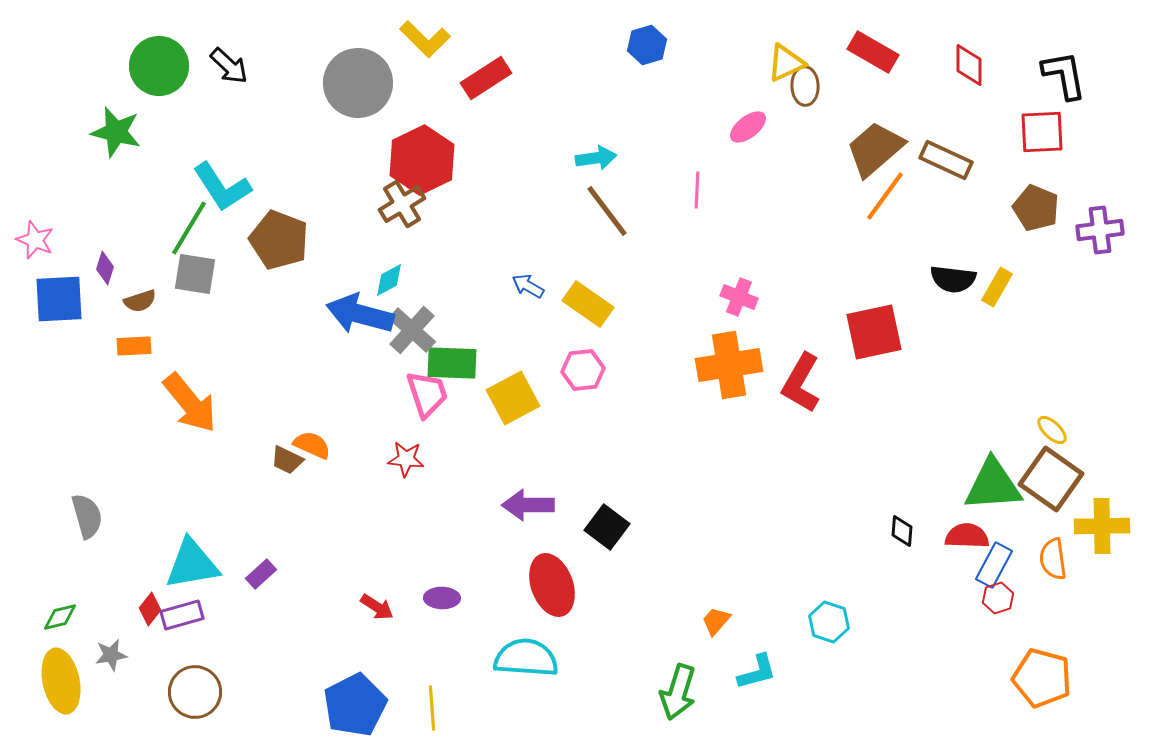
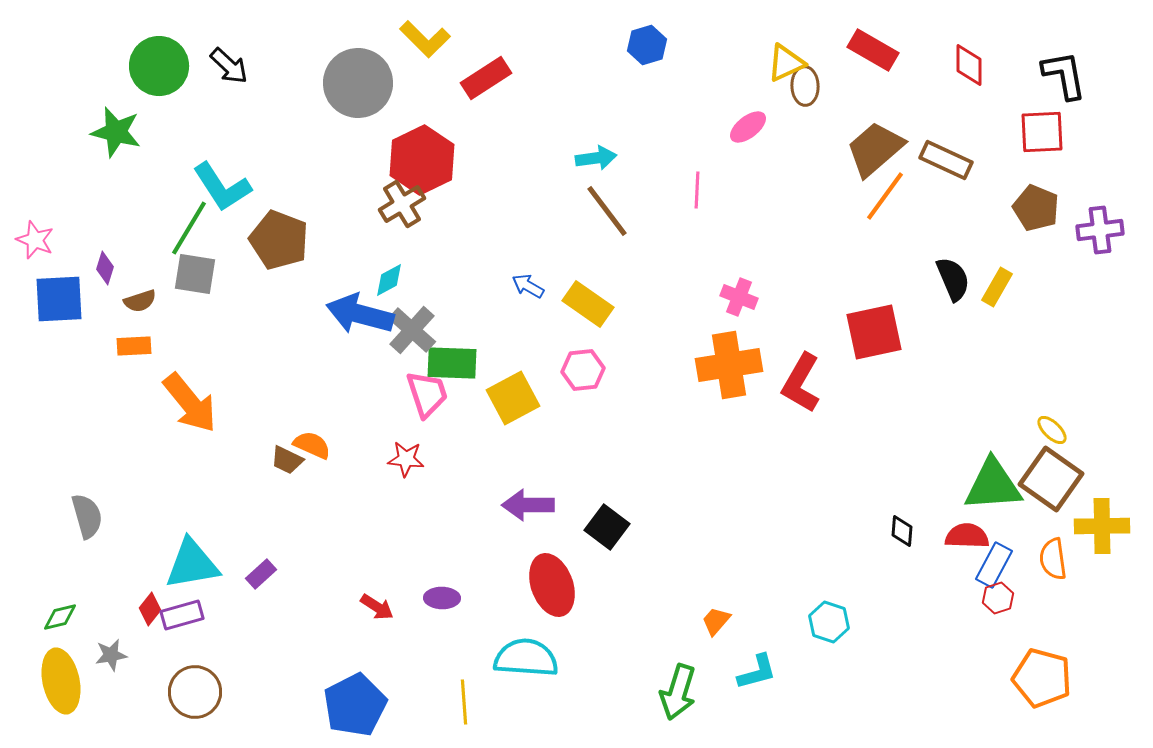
red rectangle at (873, 52): moved 2 px up
black semicircle at (953, 279): rotated 120 degrees counterclockwise
yellow line at (432, 708): moved 32 px right, 6 px up
